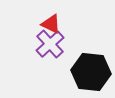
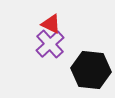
black hexagon: moved 2 px up
